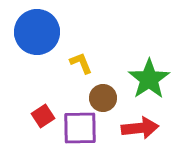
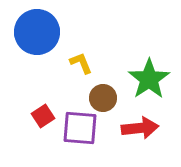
purple square: rotated 6 degrees clockwise
